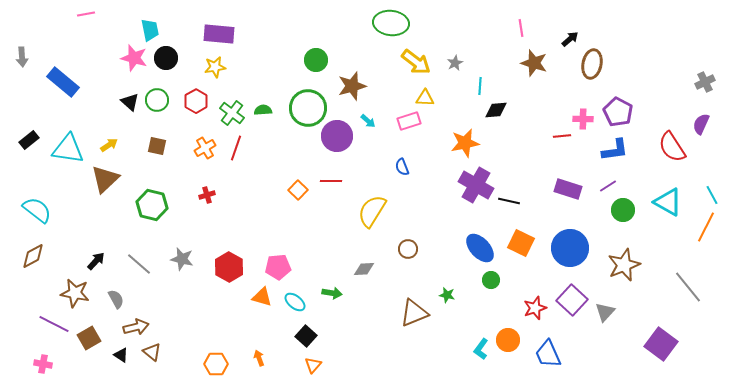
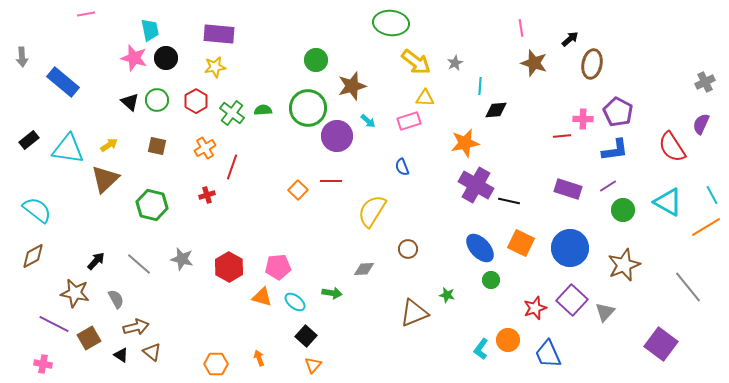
red line at (236, 148): moved 4 px left, 19 px down
orange line at (706, 227): rotated 32 degrees clockwise
